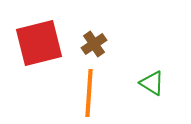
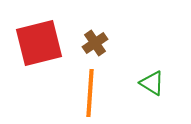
brown cross: moved 1 px right, 1 px up
orange line: moved 1 px right
